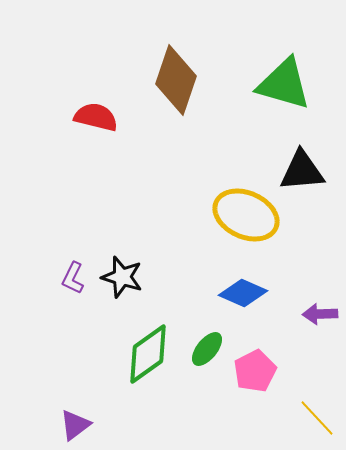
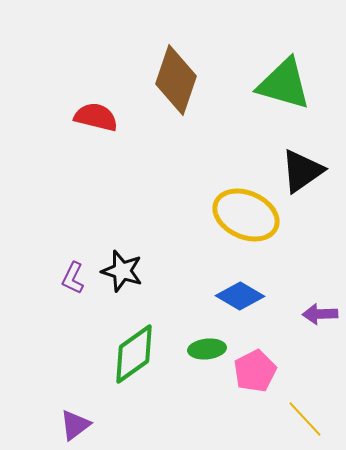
black triangle: rotated 30 degrees counterclockwise
black star: moved 6 px up
blue diamond: moved 3 px left, 3 px down; rotated 6 degrees clockwise
green ellipse: rotated 45 degrees clockwise
green diamond: moved 14 px left
yellow line: moved 12 px left, 1 px down
